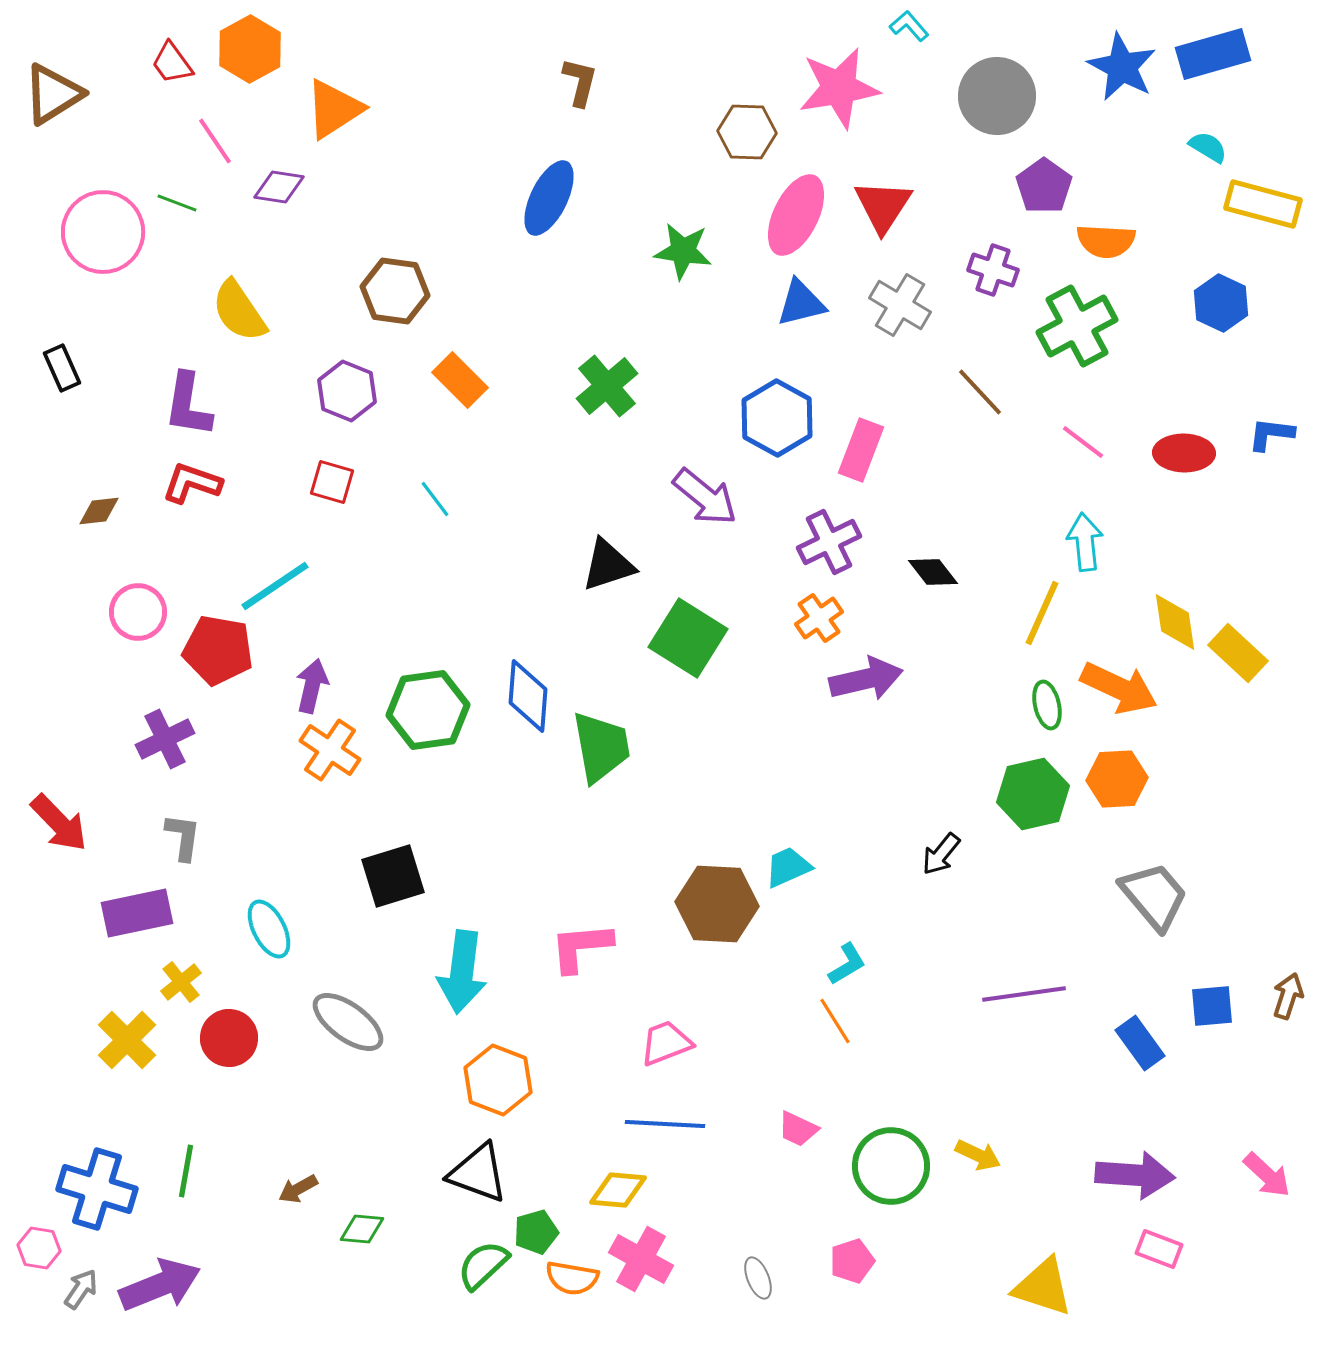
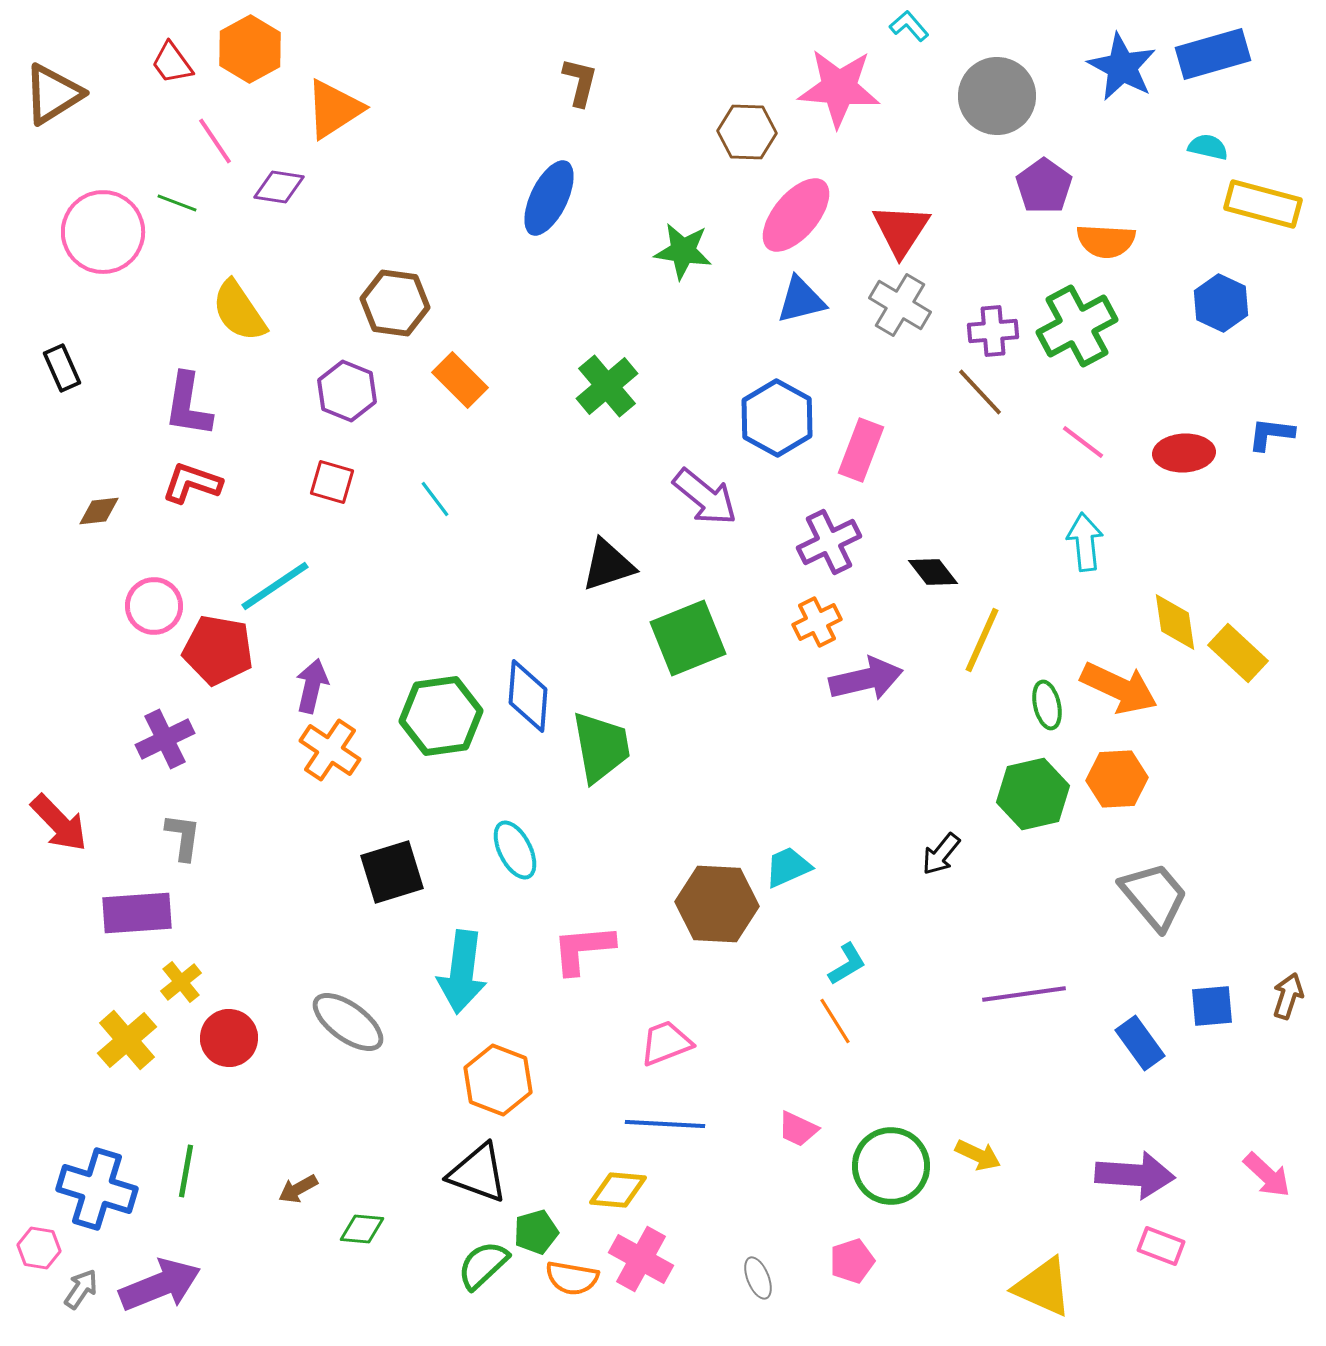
pink star at (839, 88): rotated 14 degrees clockwise
cyan semicircle at (1208, 147): rotated 18 degrees counterclockwise
red triangle at (883, 206): moved 18 px right, 24 px down
pink ellipse at (796, 215): rotated 14 degrees clockwise
purple cross at (993, 270): moved 61 px down; rotated 24 degrees counterclockwise
brown hexagon at (395, 291): moved 12 px down
blue triangle at (801, 303): moved 3 px up
red ellipse at (1184, 453): rotated 4 degrees counterclockwise
pink circle at (138, 612): moved 16 px right, 6 px up
yellow line at (1042, 613): moved 60 px left, 27 px down
orange cross at (819, 618): moved 2 px left, 4 px down; rotated 9 degrees clockwise
green square at (688, 638): rotated 36 degrees clockwise
green hexagon at (428, 710): moved 13 px right, 6 px down
black square at (393, 876): moved 1 px left, 4 px up
purple rectangle at (137, 913): rotated 8 degrees clockwise
cyan ellipse at (269, 929): moved 246 px right, 79 px up
pink L-shape at (581, 947): moved 2 px right, 2 px down
yellow cross at (127, 1040): rotated 4 degrees clockwise
pink rectangle at (1159, 1249): moved 2 px right, 3 px up
yellow triangle at (1043, 1287): rotated 6 degrees clockwise
